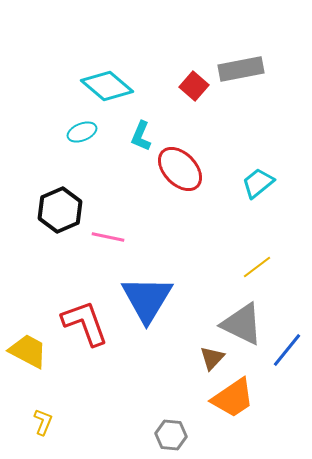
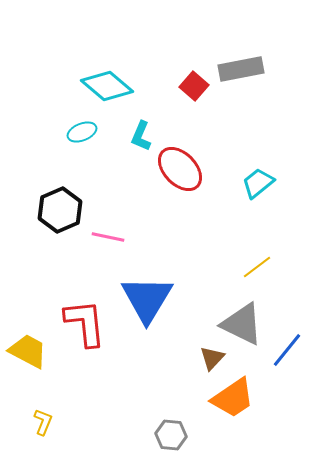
red L-shape: rotated 14 degrees clockwise
